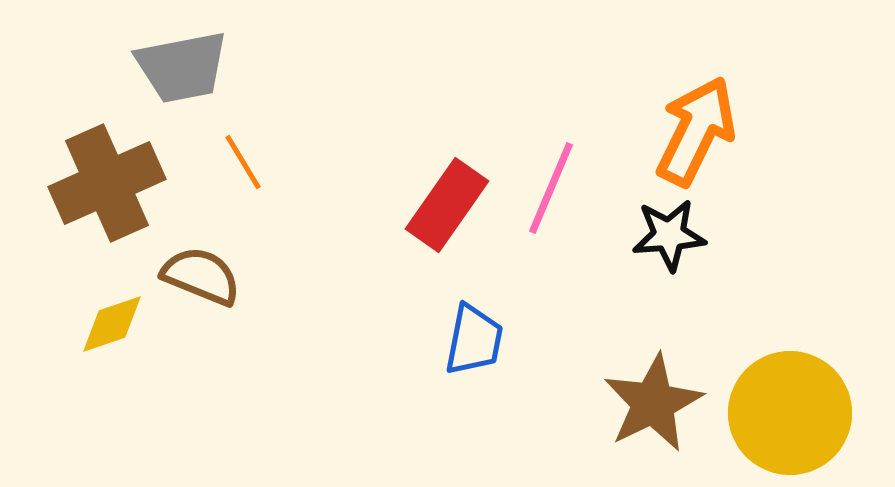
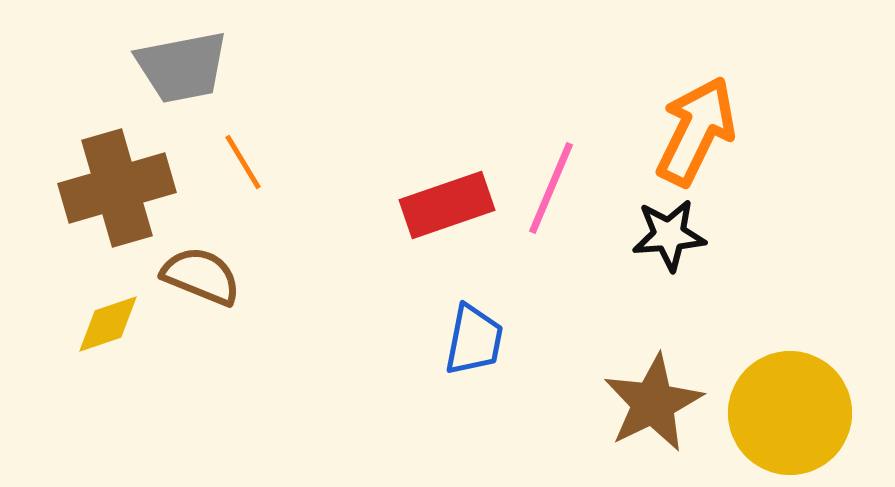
brown cross: moved 10 px right, 5 px down; rotated 8 degrees clockwise
red rectangle: rotated 36 degrees clockwise
yellow diamond: moved 4 px left
